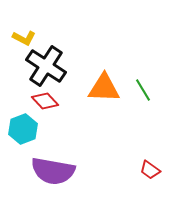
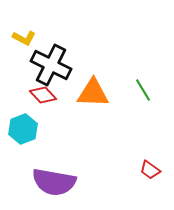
black cross: moved 5 px right, 1 px up; rotated 6 degrees counterclockwise
orange triangle: moved 11 px left, 5 px down
red diamond: moved 2 px left, 6 px up
purple semicircle: moved 1 px right, 11 px down
